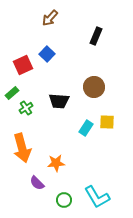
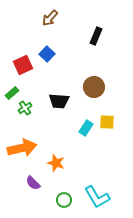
green cross: moved 1 px left
orange arrow: rotated 88 degrees counterclockwise
orange star: rotated 24 degrees clockwise
purple semicircle: moved 4 px left
